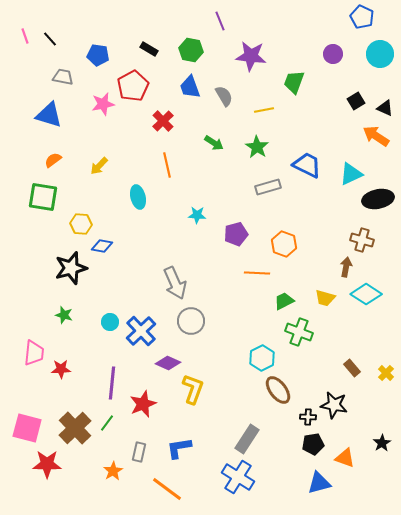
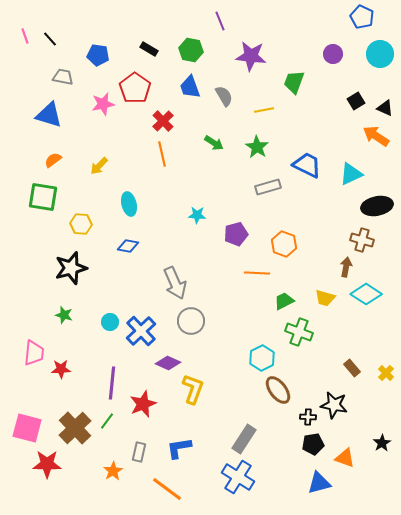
red pentagon at (133, 86): moved 2 px right, 2 px down; rotated 8 degrees counterclockwise
orange line at (167, 165): moved 5 px left, 11 px up
cyan ellipse at (138, 197): moved 9 px left, 7 px down
black ellipse at (378, 199): moved 1 px left, 7 px down
blue diamond at (102, 246): moved 26 px right
green line at (107, 423): moved 2 px up
gray rectangle at (247, 439): moved 3 px left
